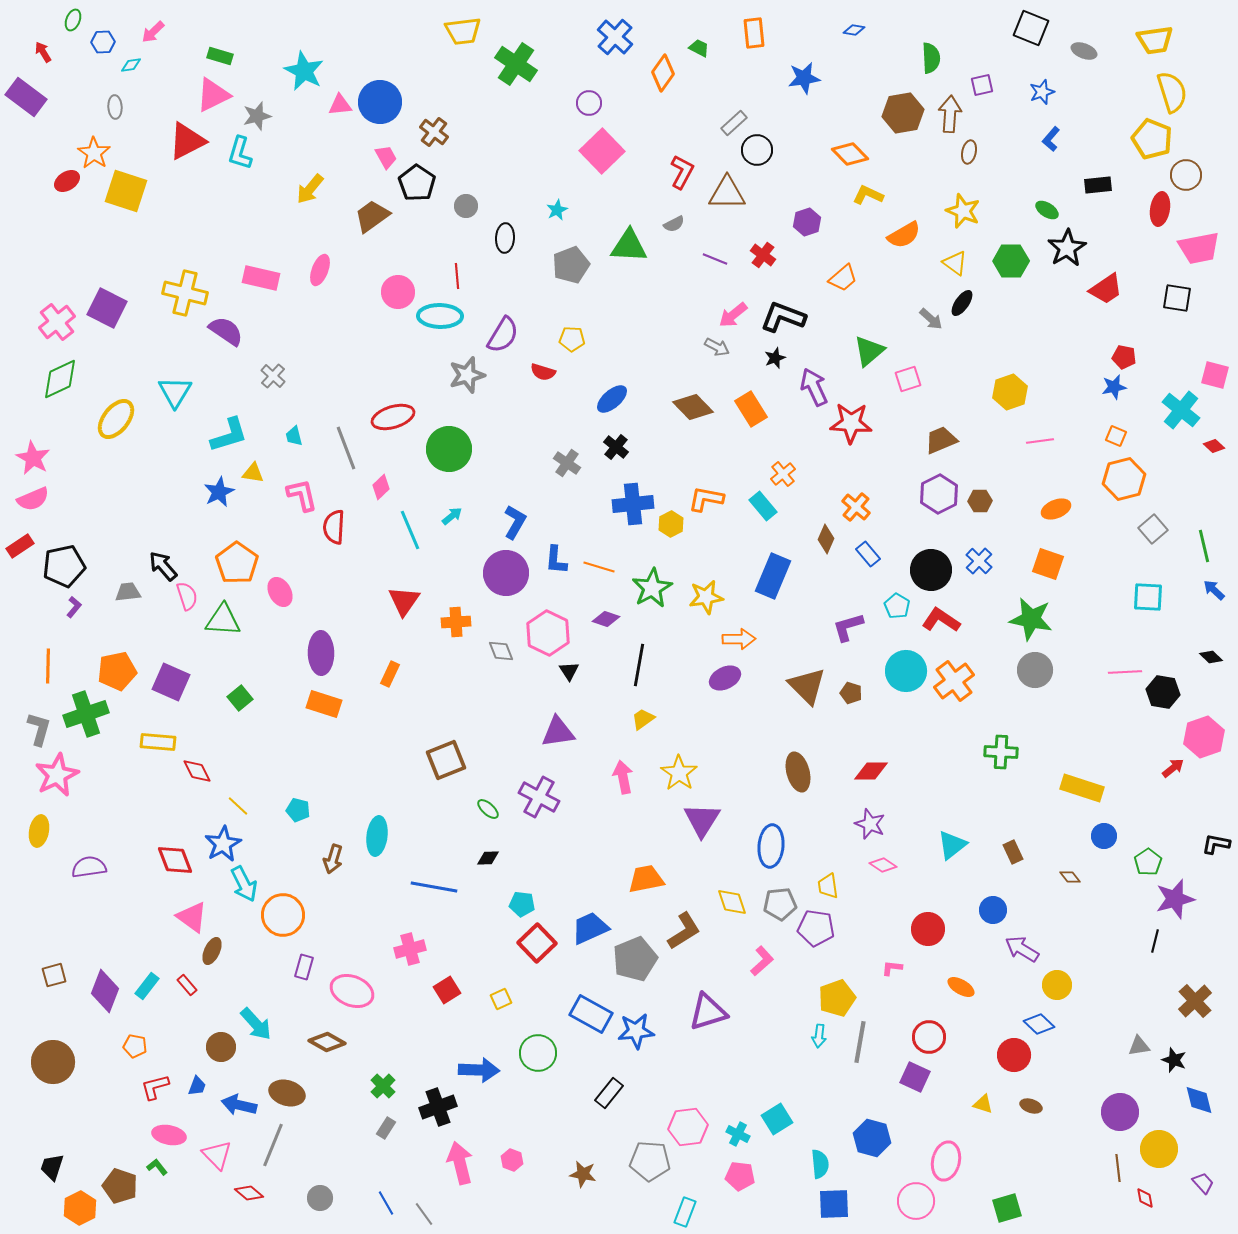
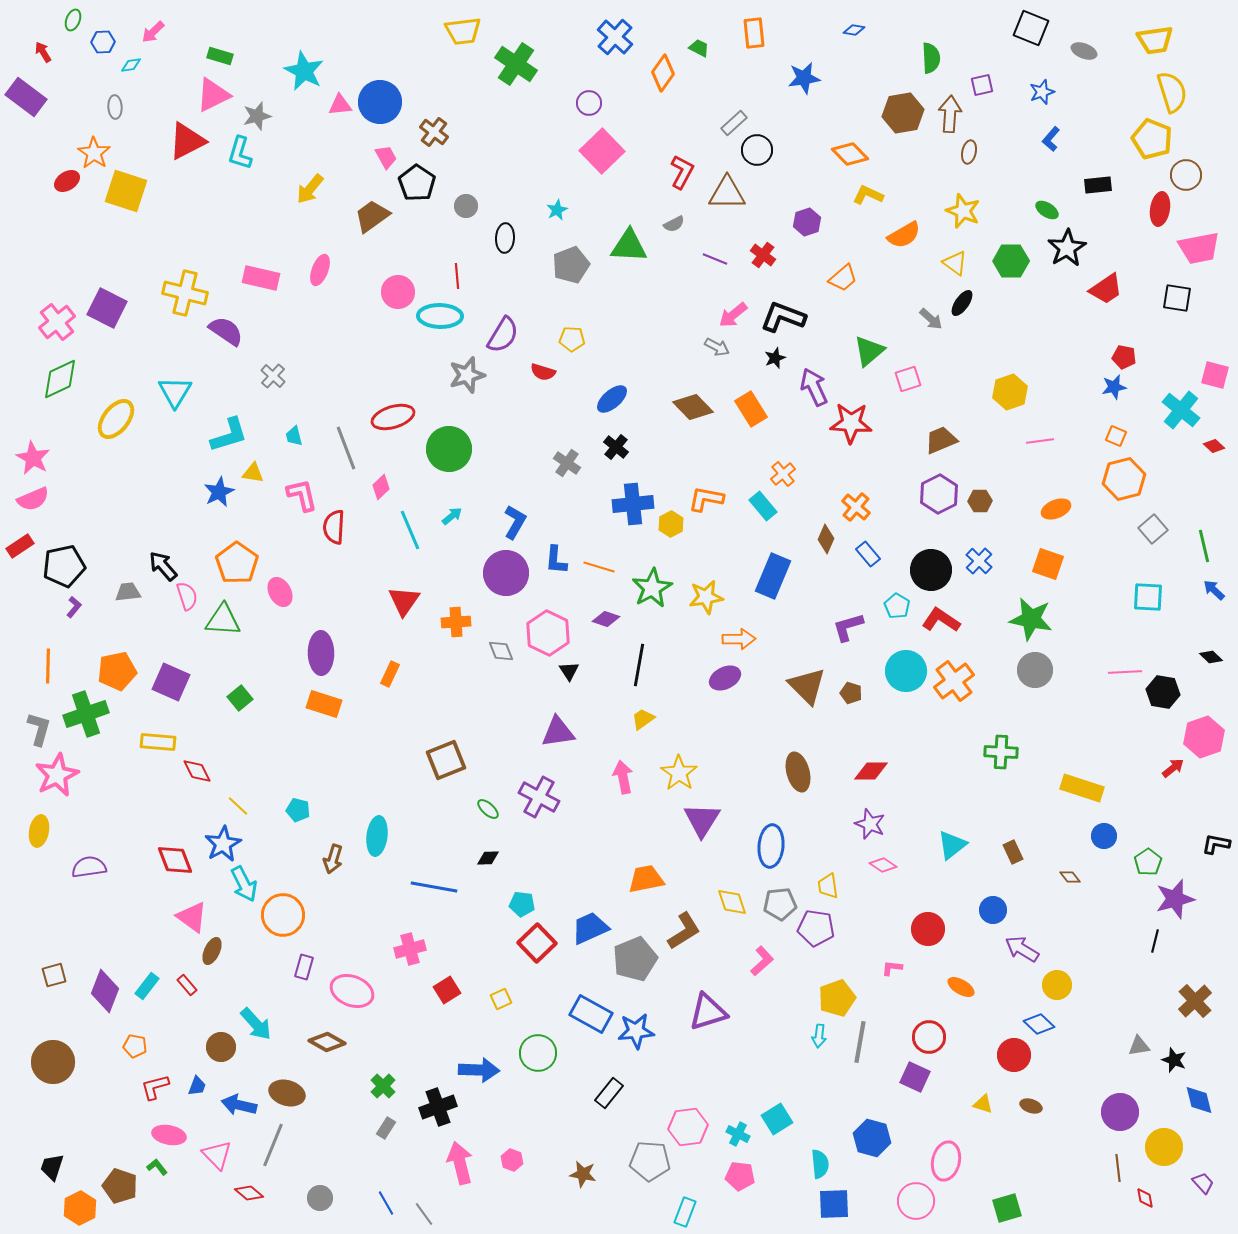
yellow circle at (1159, 1149): moved 5 px right, 2 px up
